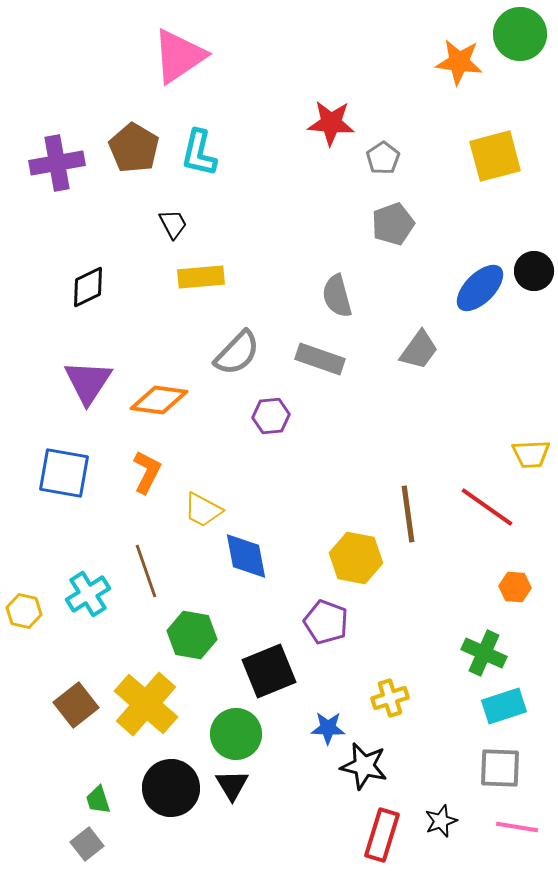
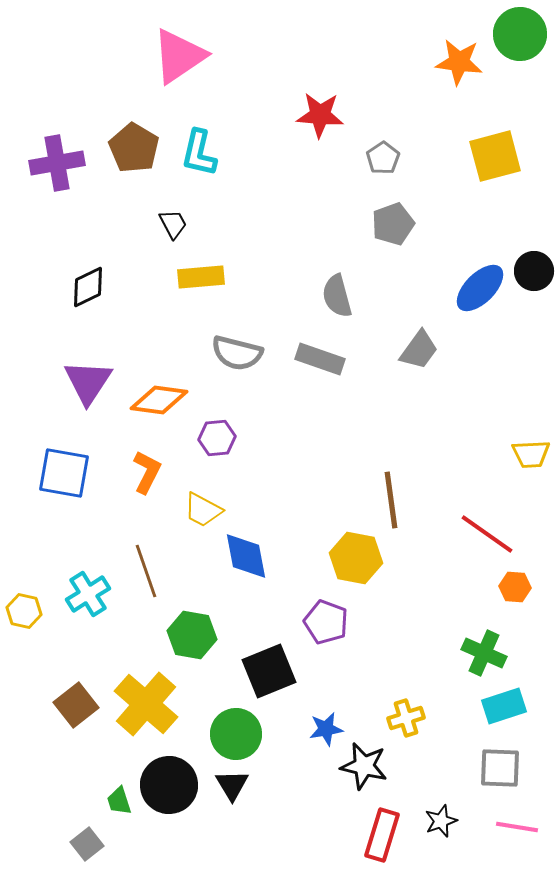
red star at (331, 123): moved 11 px left, 8 px up
gray semicircle at (237, 353): rotated 60 degrees clockwise
purple hexagon at (271, 416): moved 54 px left, 22 px down
red line at (487, 507): moved 27 px down
brown line at (408, 514): moved 17 px left, 14 px up
yellow cross at (390, 698): moved 16 px right, 20 px down
blue star at (328, 728): moved 2 px left, 1 px down; rotated 12 degrees counterclockwise
black circle at (171, 788): moved 2 px left, 3 px up
green trapezoid at (98, 800): moved 21 px right, 1 px down
